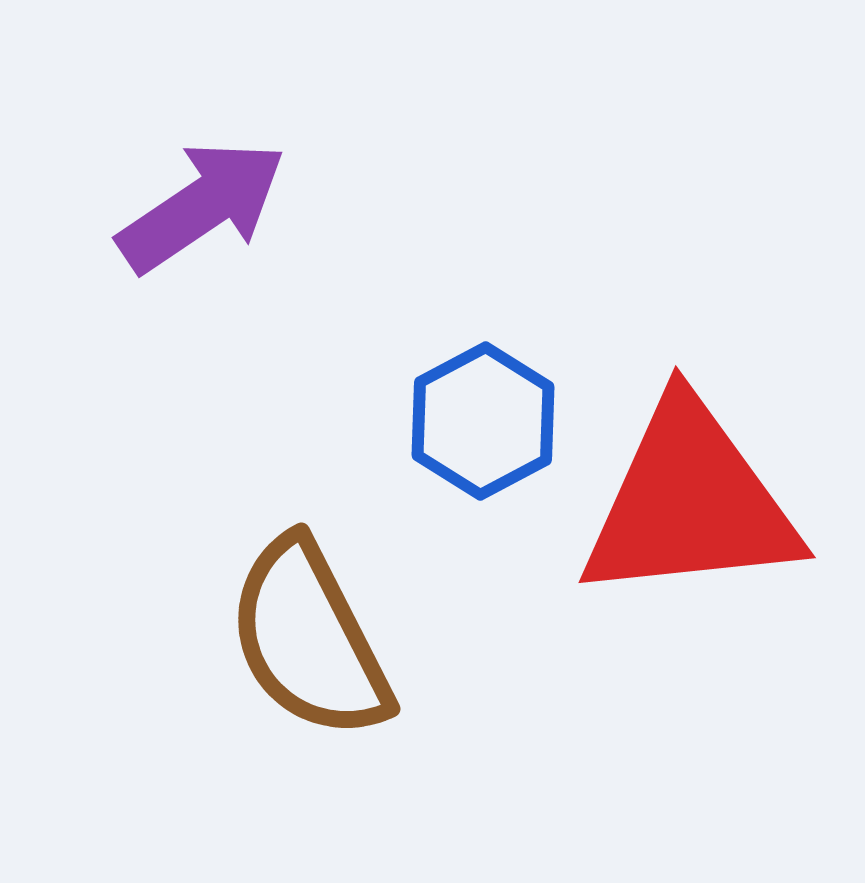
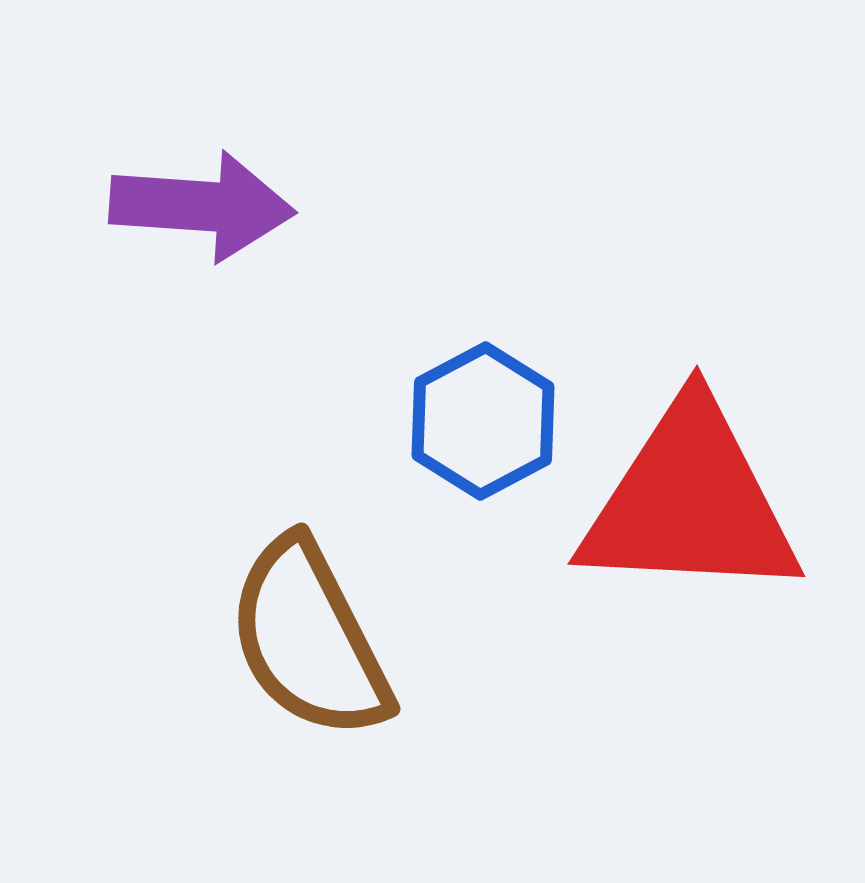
purple arrow: rotated 38 degrees clockwise
red triangle: rotated 9 degrees clockwise
